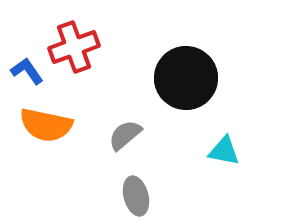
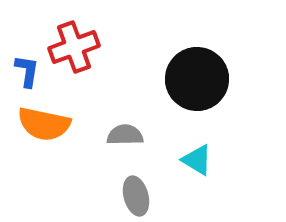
blue L-shape: rotated 44 degrees clockwise
black circle: moved 11 px right, 1 px down
orange semicircle: moved 2 px left, 1 px up
gray semicircle: rotated 39 degrees clockwise
cyan triangle: moved 27 px left, 9 px down; rotated 20 degrees clockwise
